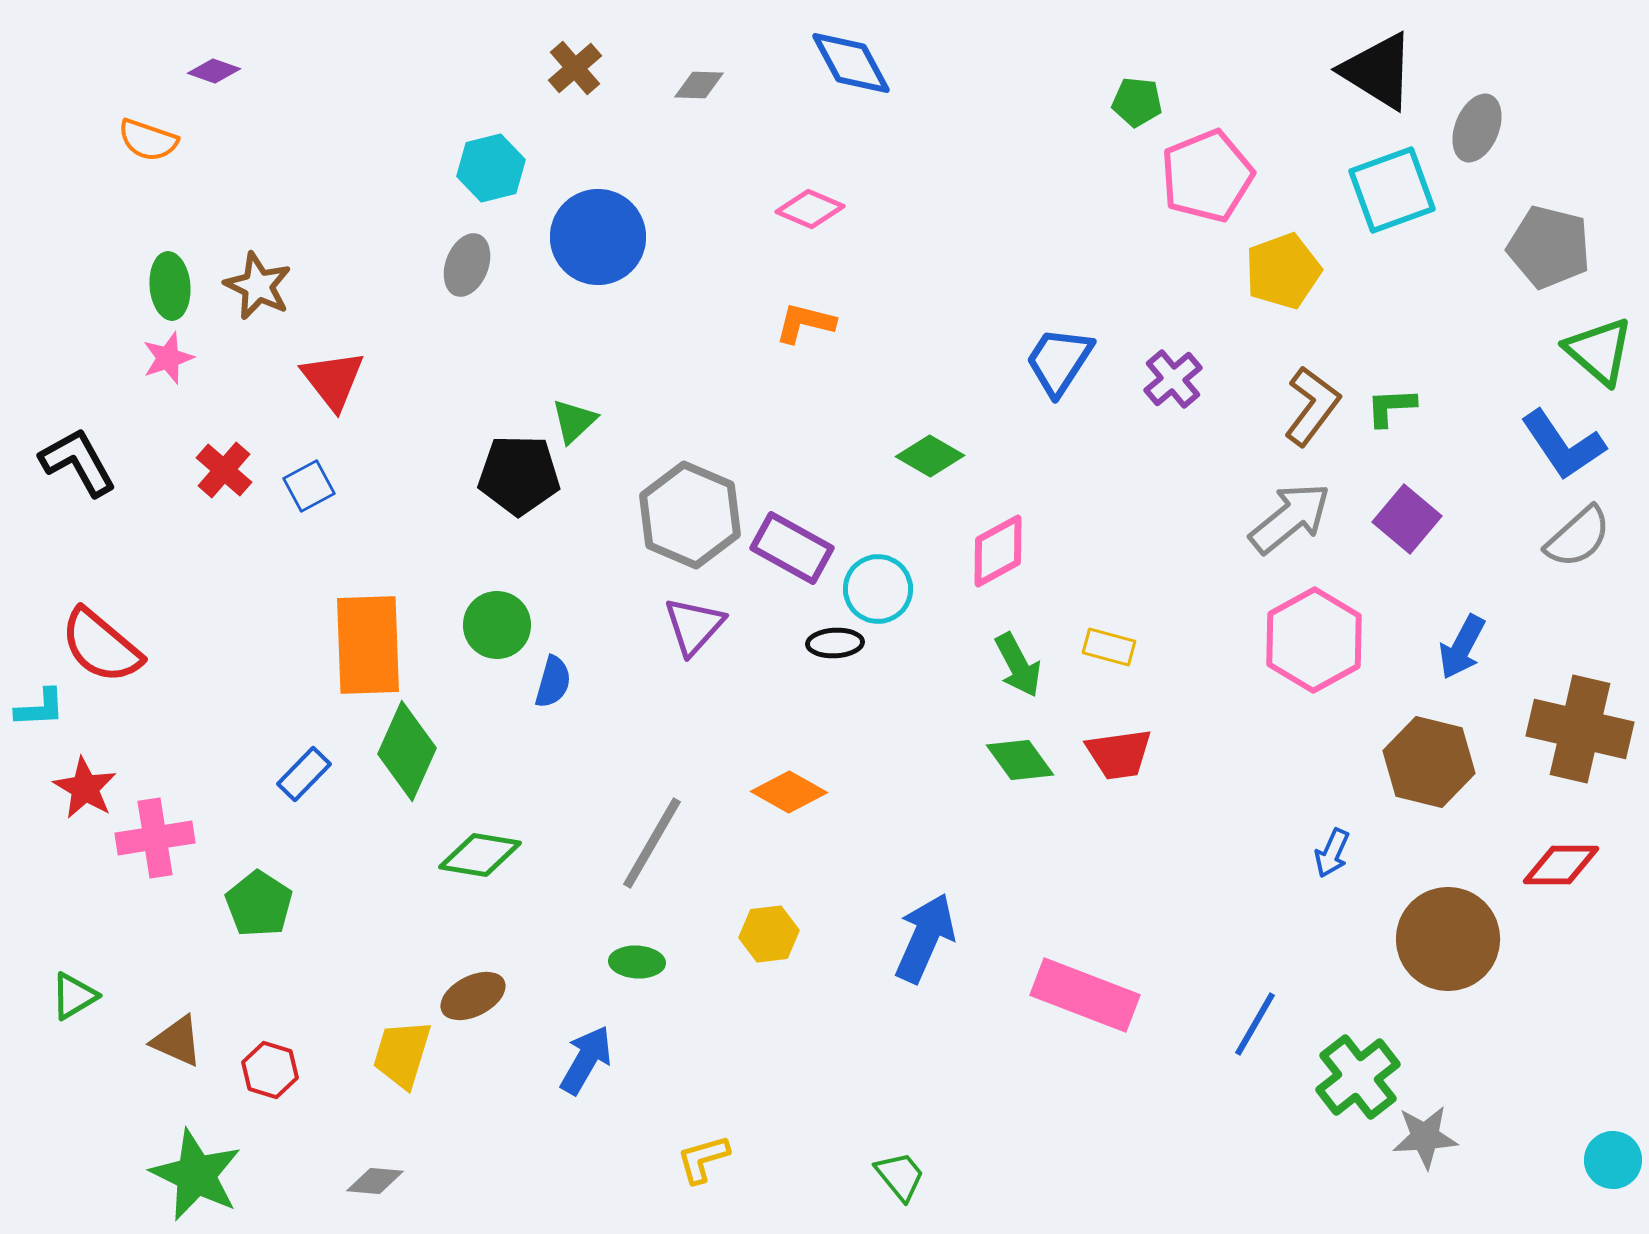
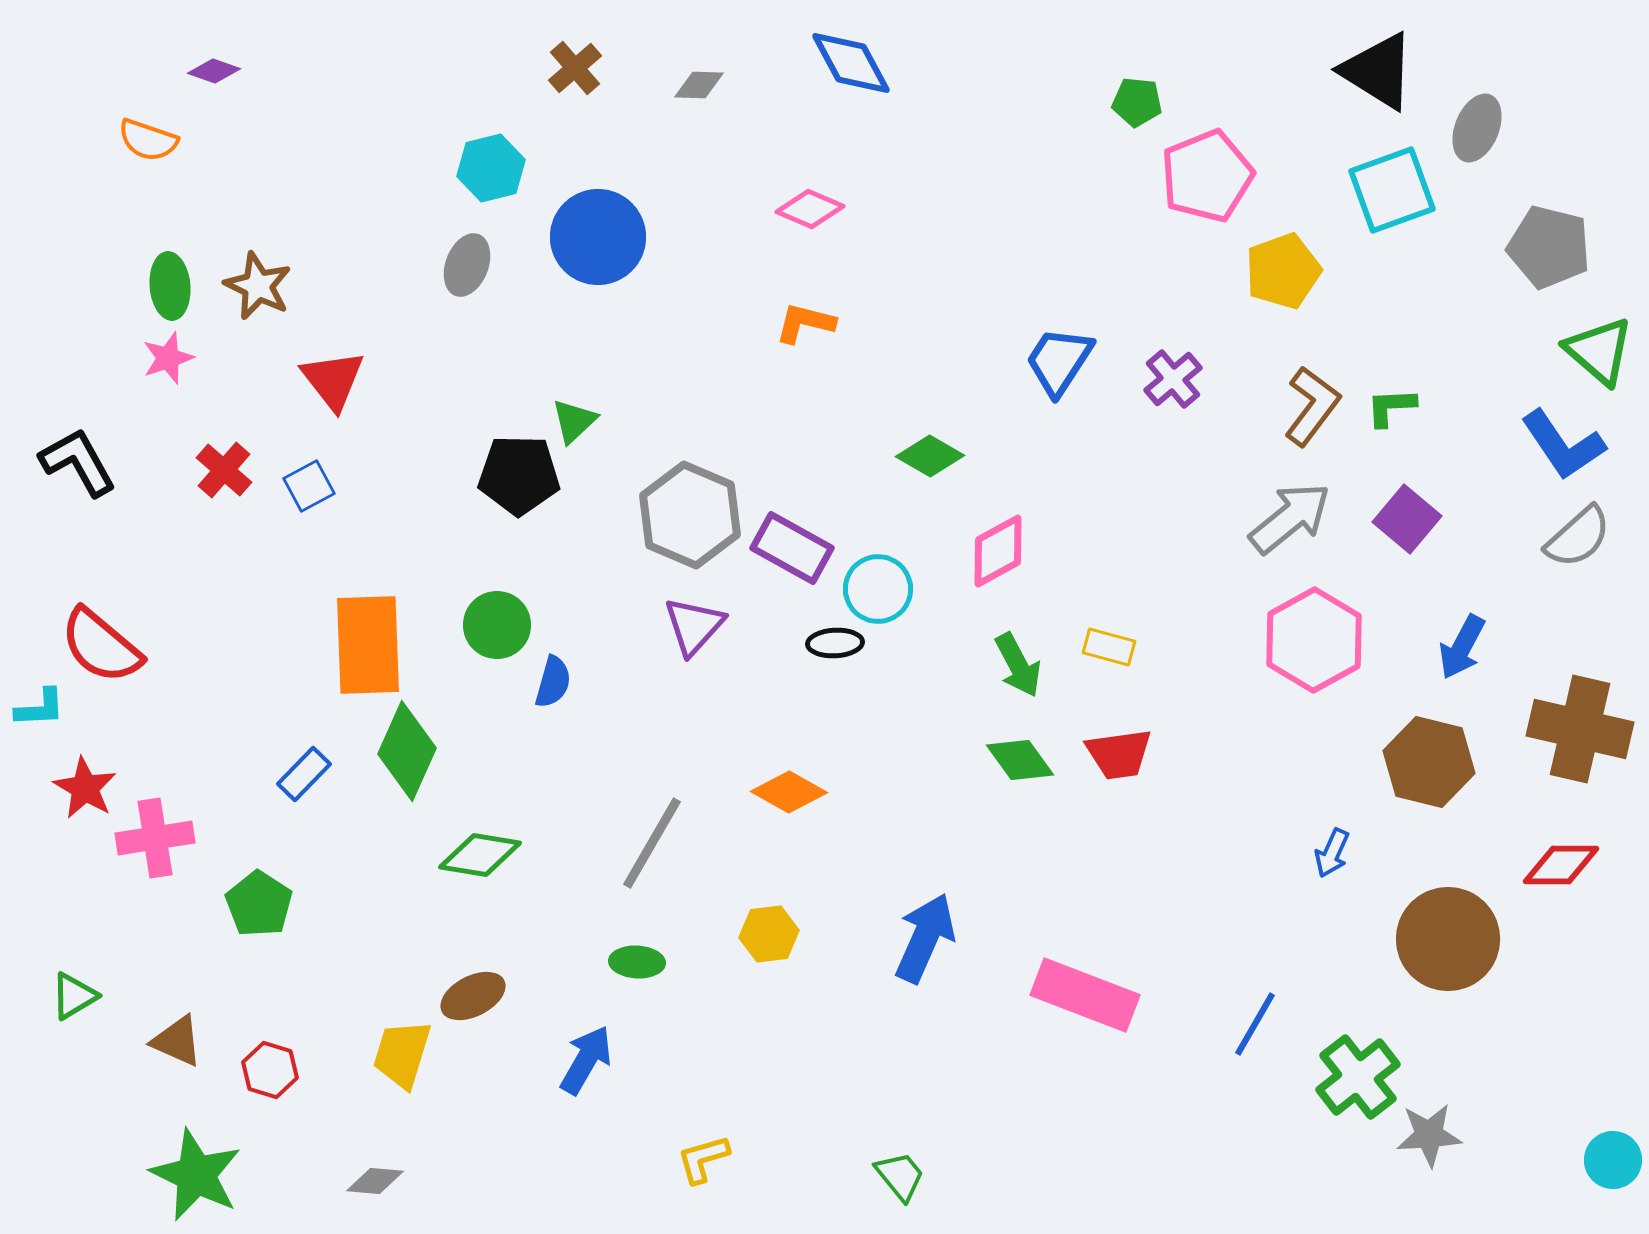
gray star at (1425, 1137): moved 4 px right, 2 px up
